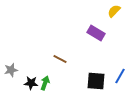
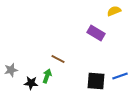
yellow semicircle: rotated 24 degrees clockwise
brown line: moved 2 px left
blue line: rotated 42 degrees clockwise
green arrow: moved 2 px right, 7 px up
